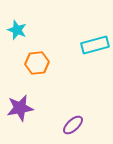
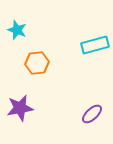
purple ellipse: moved 19 px right, 11 px up
